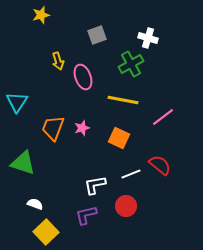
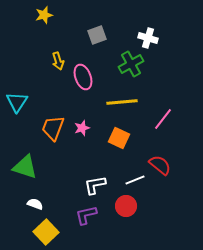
yellow star: moved 3 px right
yellow line: moved 1 px left, 2 px down; rotated 16 degrees counterclockwise
pink line: moved 2 px down; rotated 15 degrees counterclockwise
green triangle: moved 2 px right, 4 px down
white line: moved 4 px right, 6 px down
